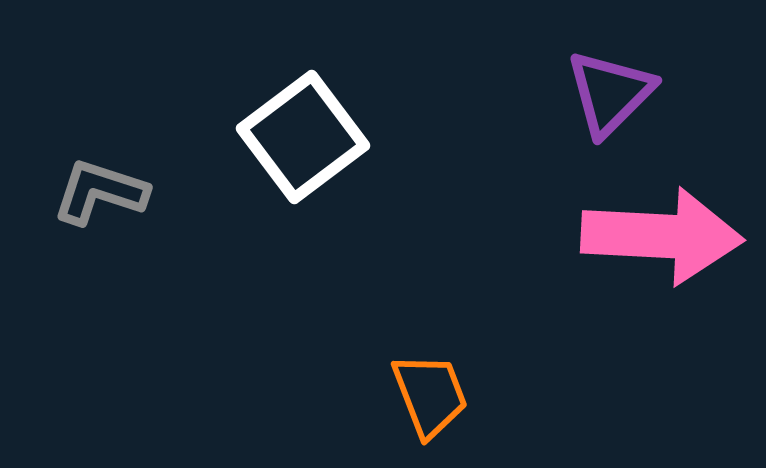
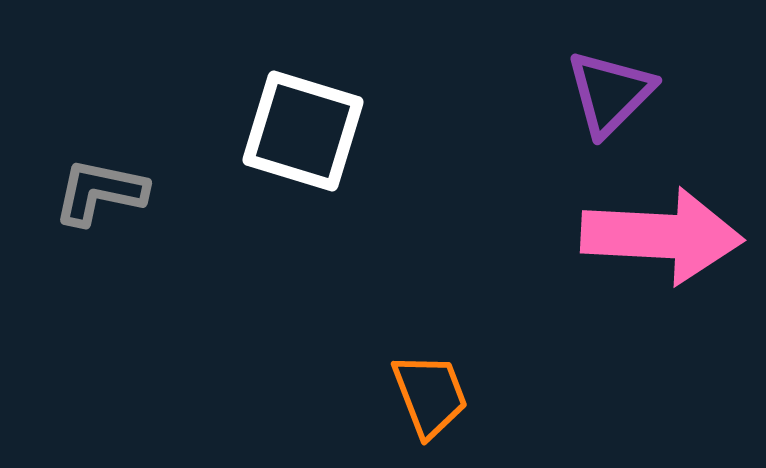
white square: moved 6 px up; rotated 36 degrees counterclockwise
gray L-shape: rotated 6 degrees counterclockwise
